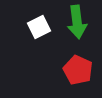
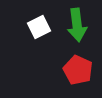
green arrow: moved 3 px down
